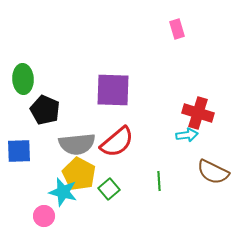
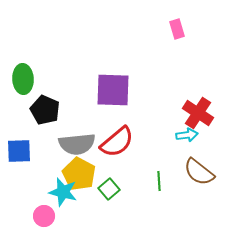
red cross: rotated 16 degrees clockwise
brown semicircle: moved 14 px left; rotated 12 degrees clockwise
